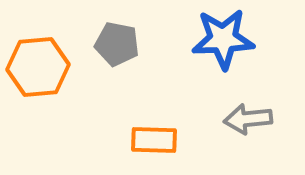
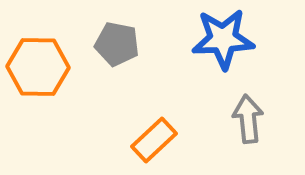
orange hexagon: rotated 6 degrees clockwise
gray arrow: rotated 90 degrees clockwise
orange rectangle: rotated 45 degrees counterclockwise
